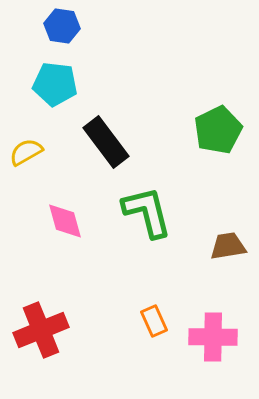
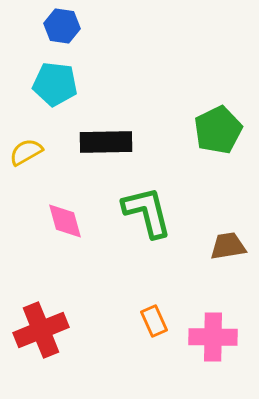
black rectangle: rotated 54 degrees counterclockwise
